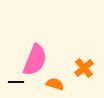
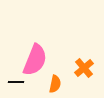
orange semicircle: rotated 84 degrees clockwise
